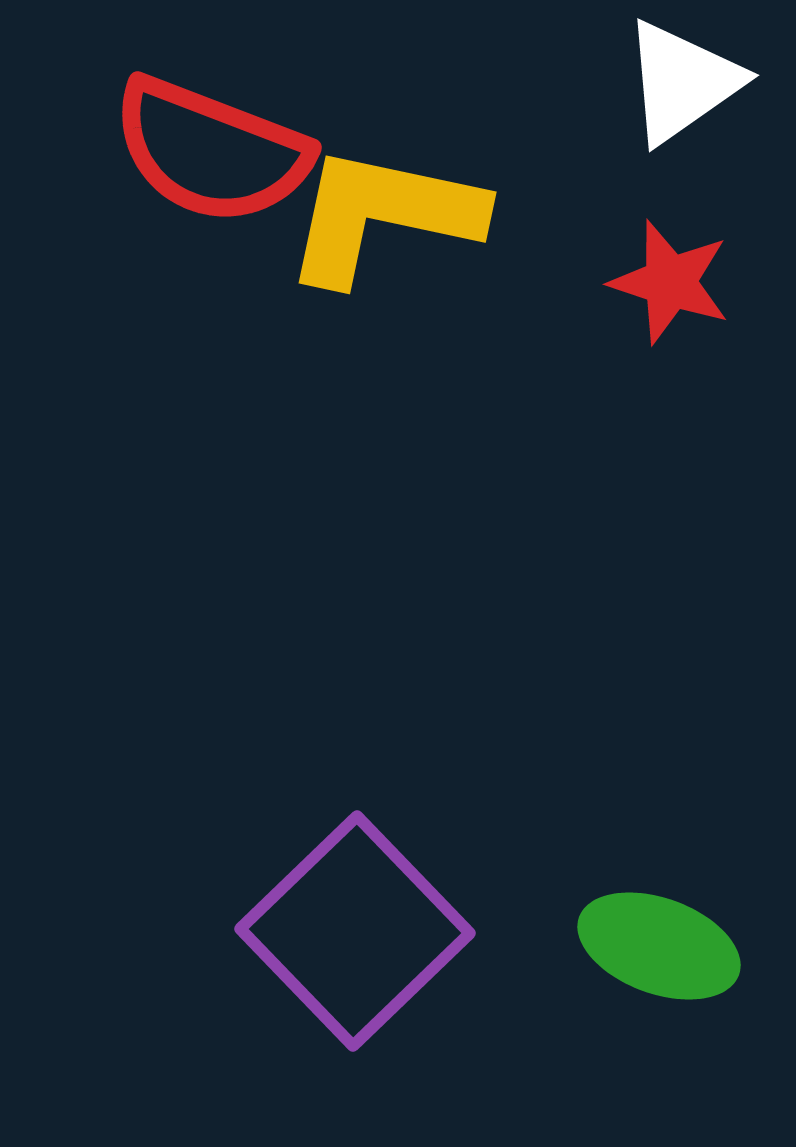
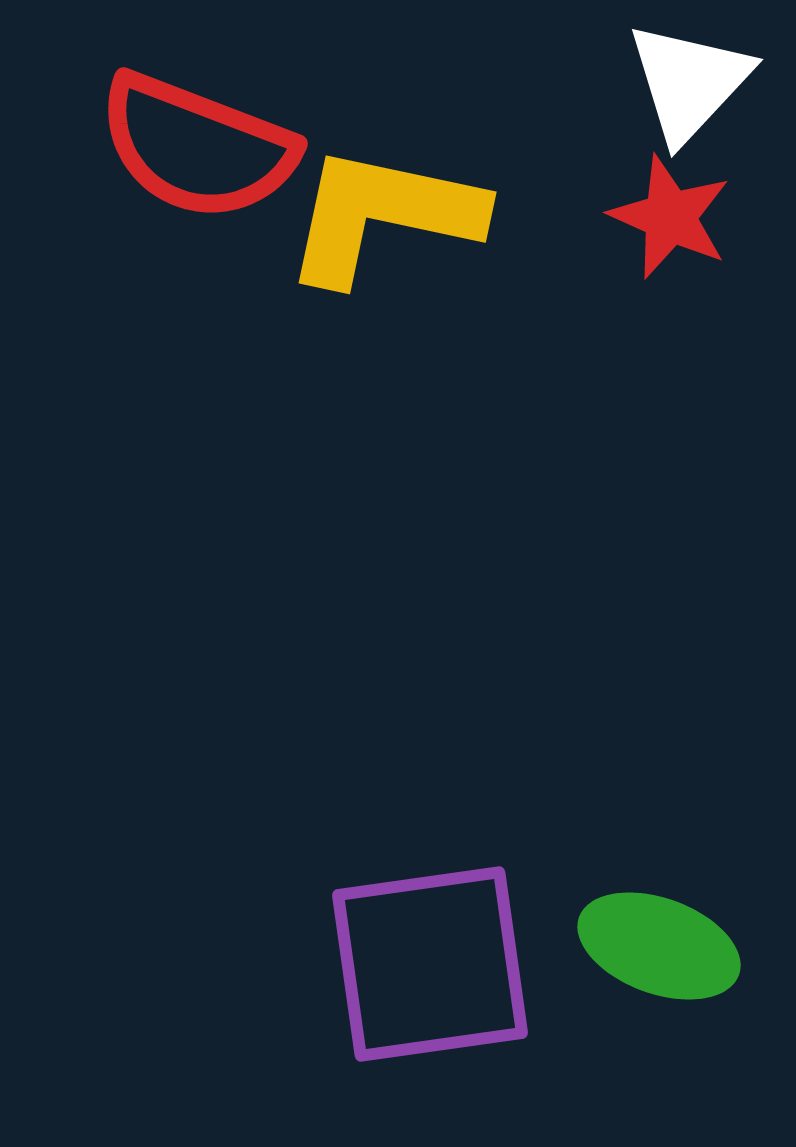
white triangle: moved 7 px right; rotated 12 degrees counterclockwise
red semicircle: moved 14 px left, 4 px up
red star: moved 65 px up; rotated 6 degrees clockwise
purple square: moved 75 px right, 33 px down; rotated 36 degrees clockwise
